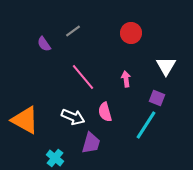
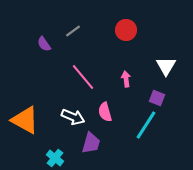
red circle: moved 5 px left, 3 px up
